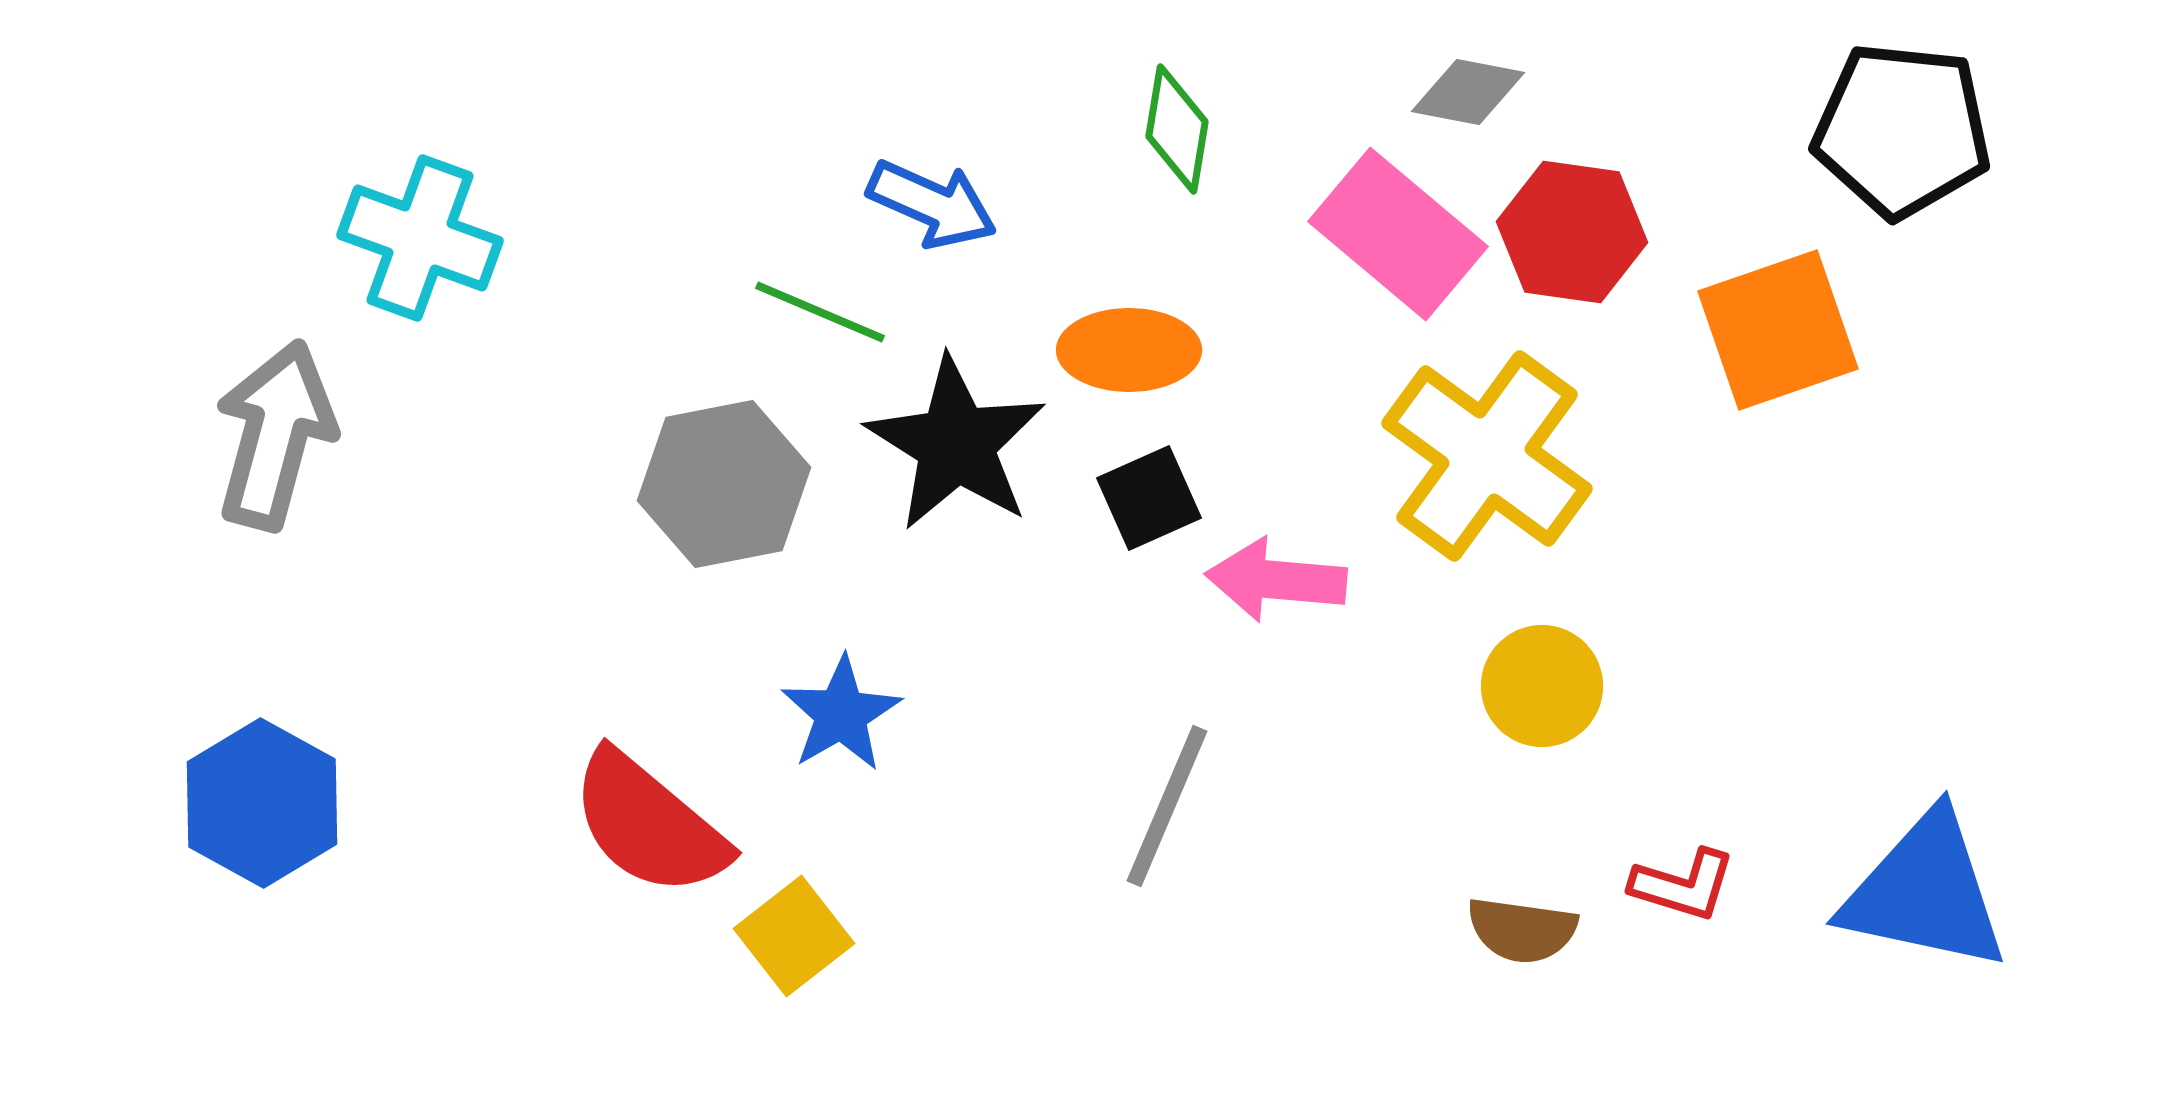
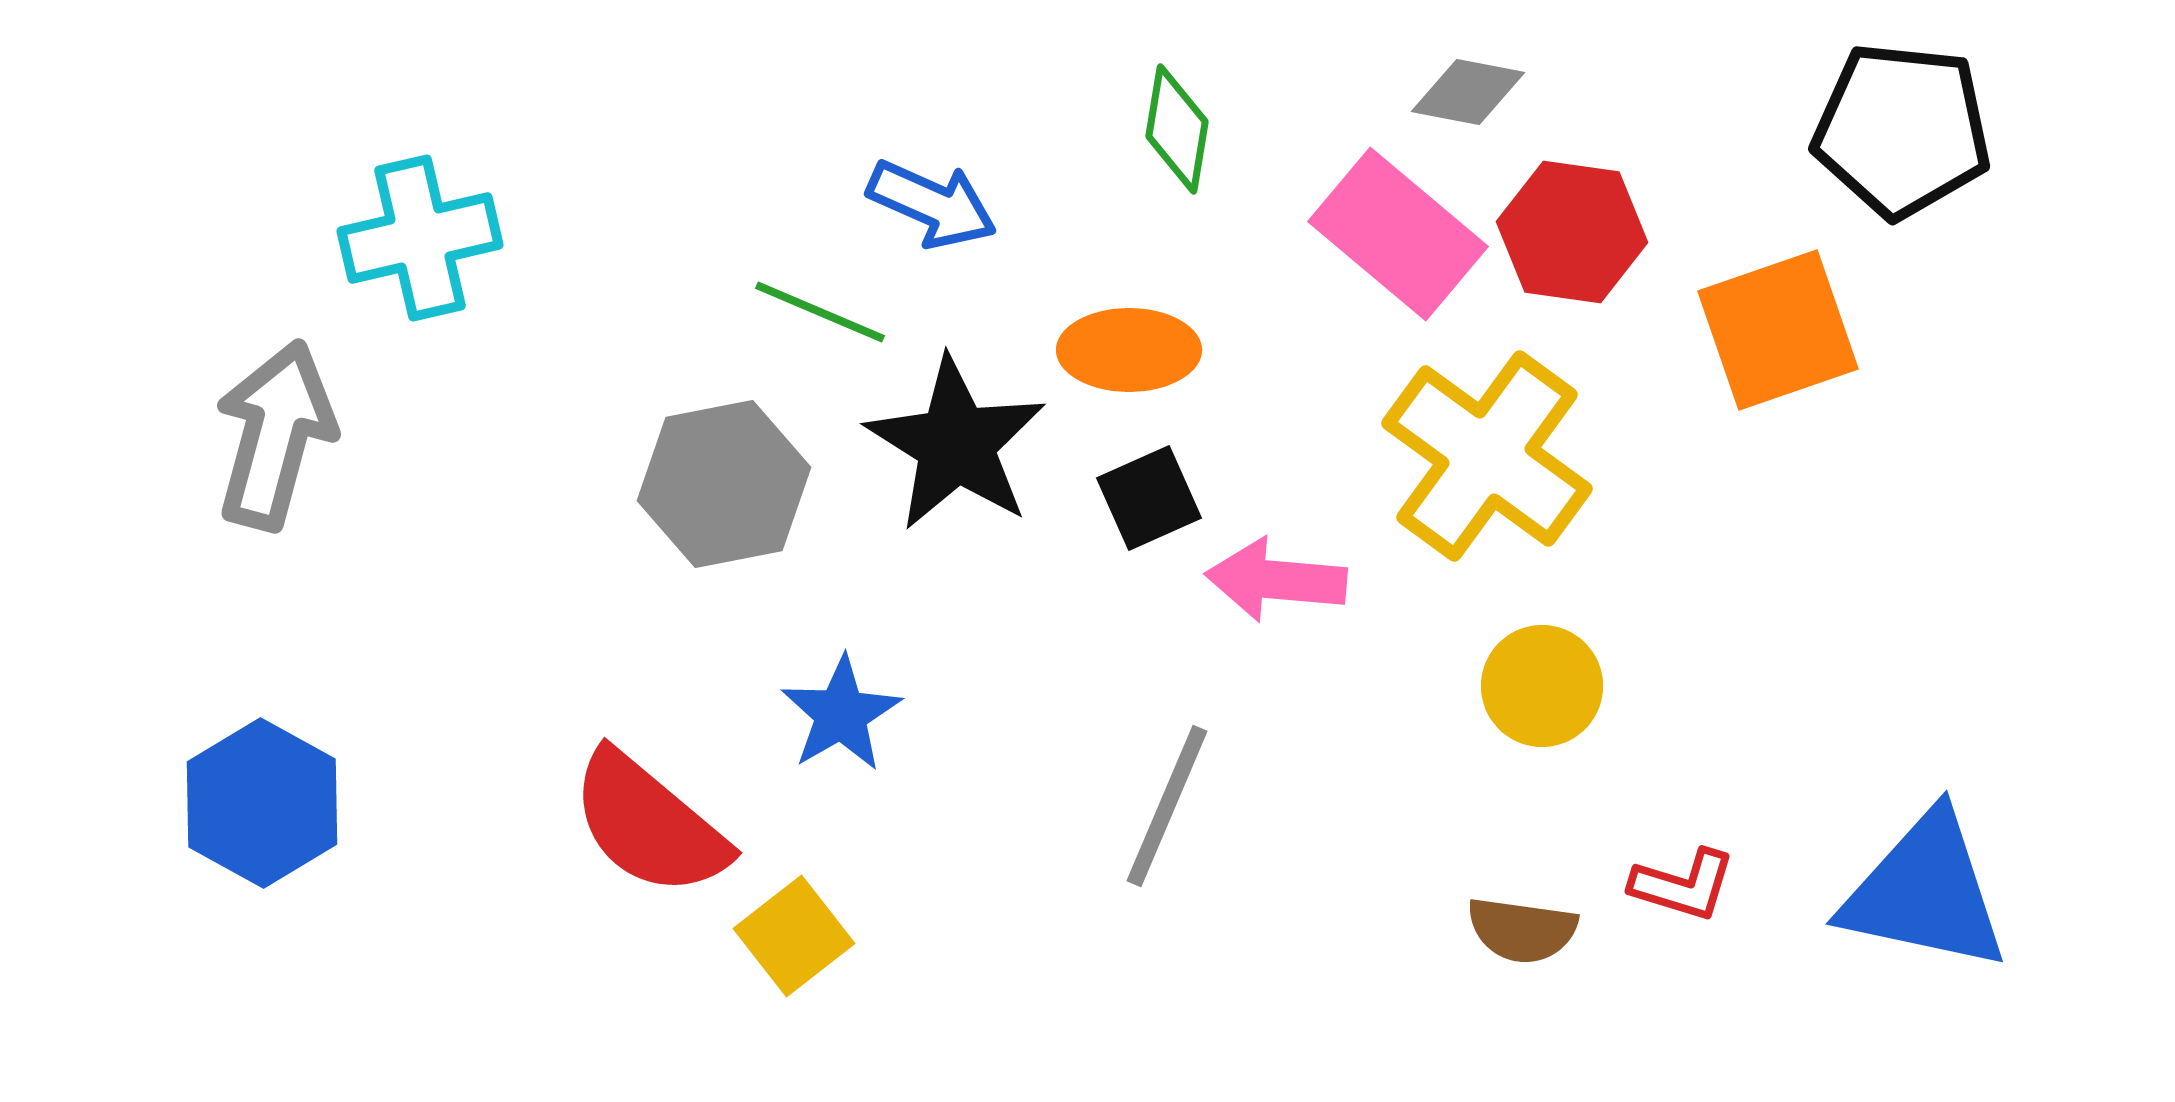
cyan cross: rotated 33 degrees counterclockwise
